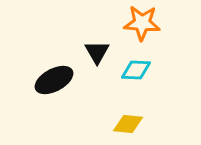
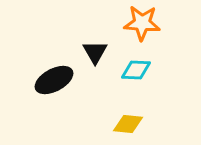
black triangle: moved 2 px left
